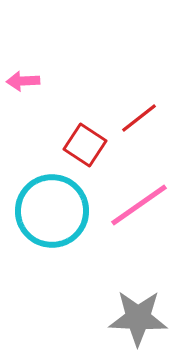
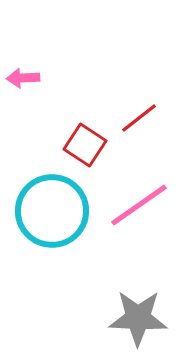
pink arrow: moved 3 px up
